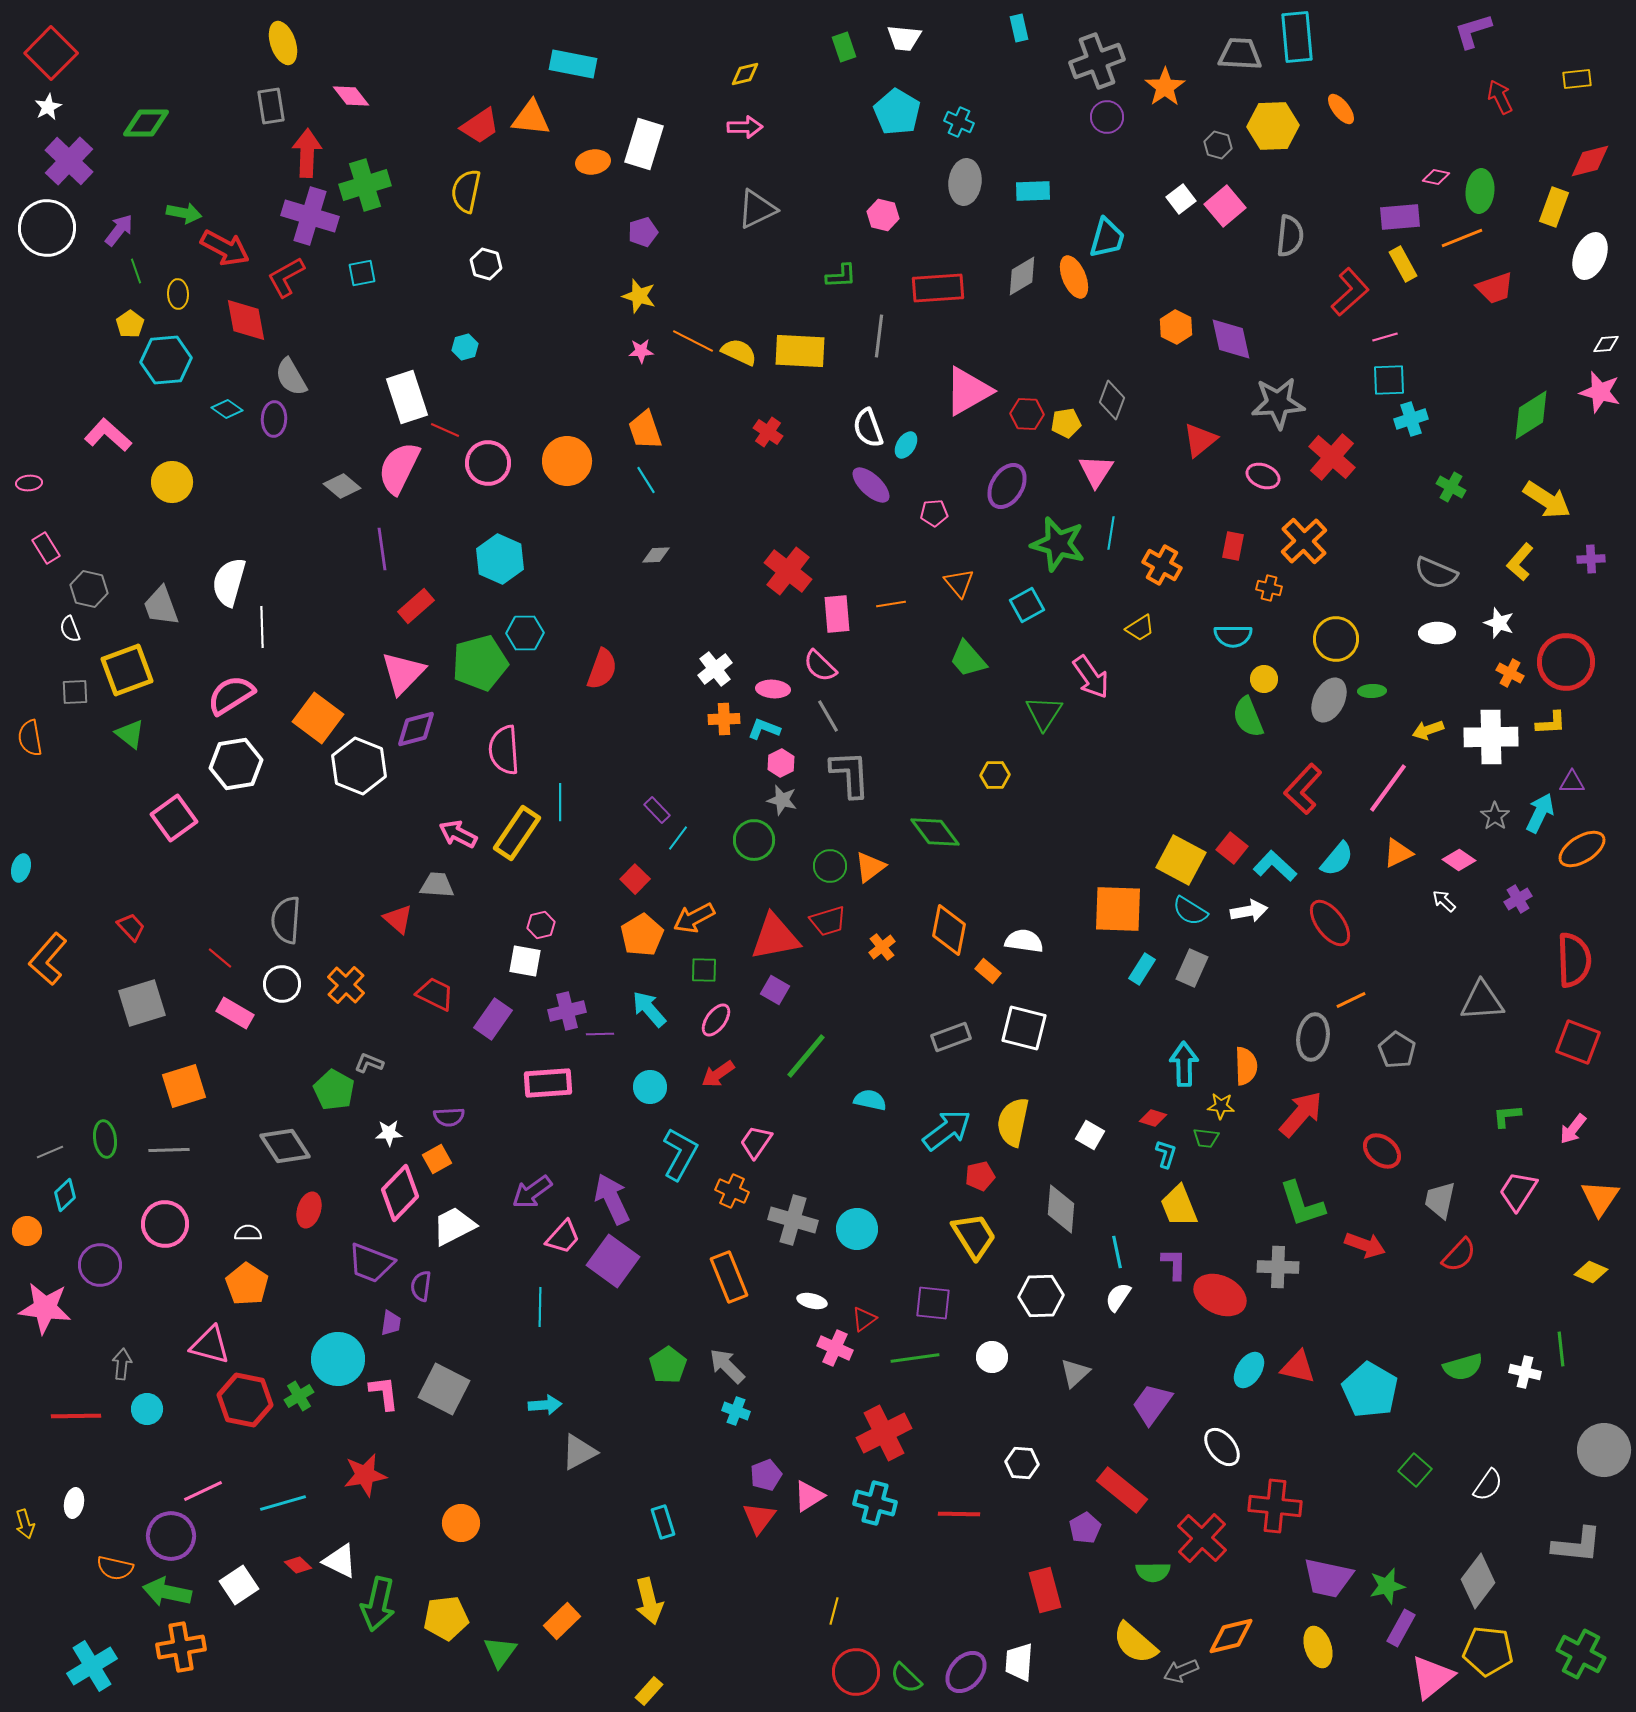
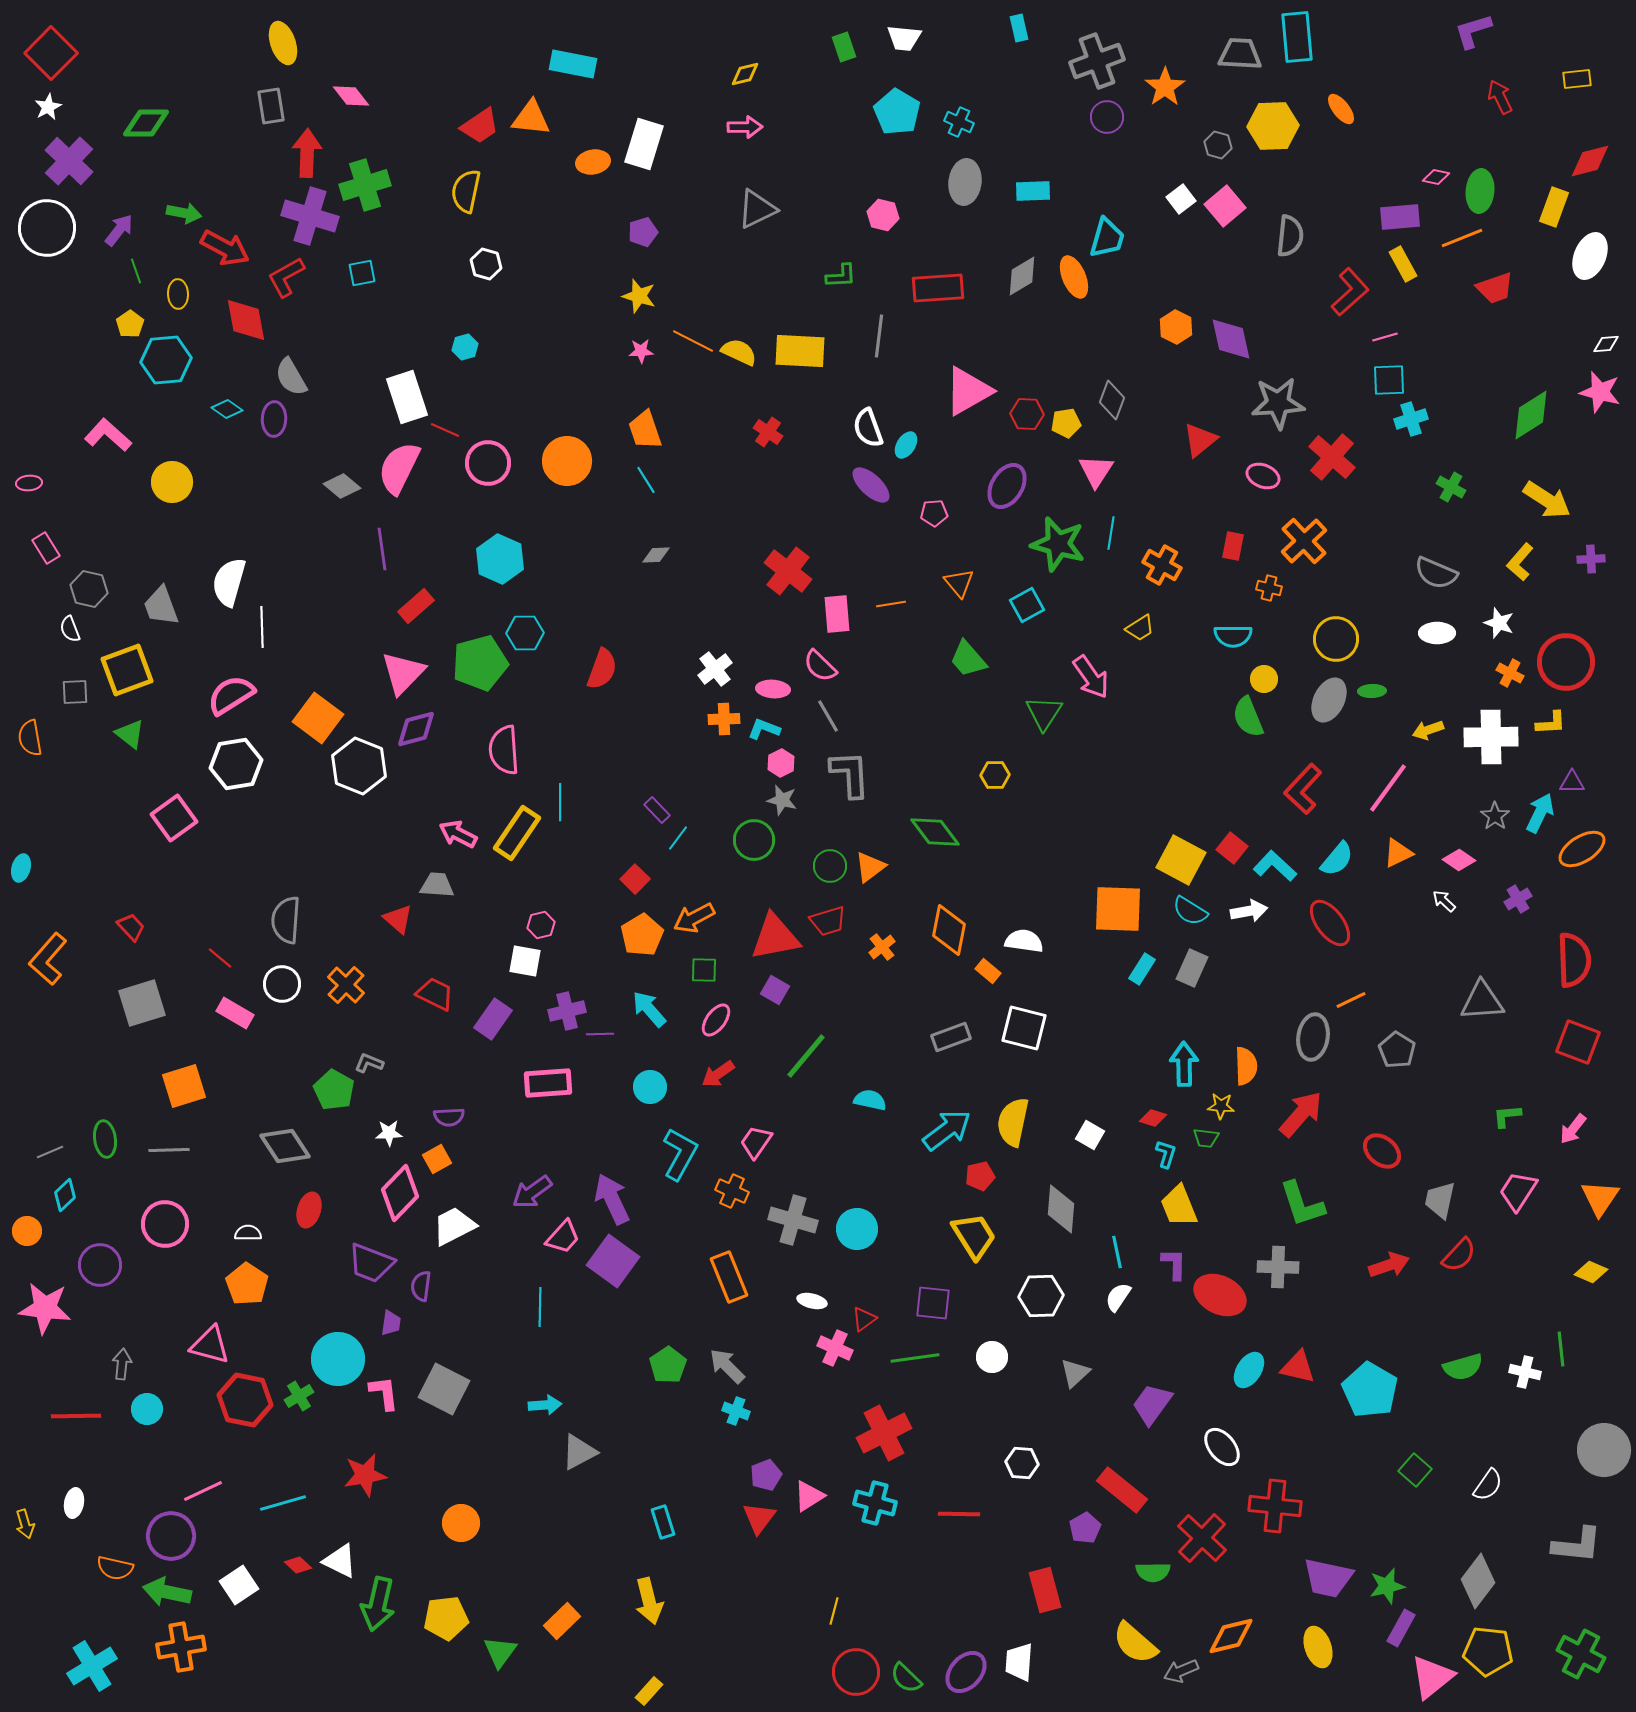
red arrow at (1365, 1245): moved 24 px right, 20 px down; rotated 39 degrees counterclockwise
